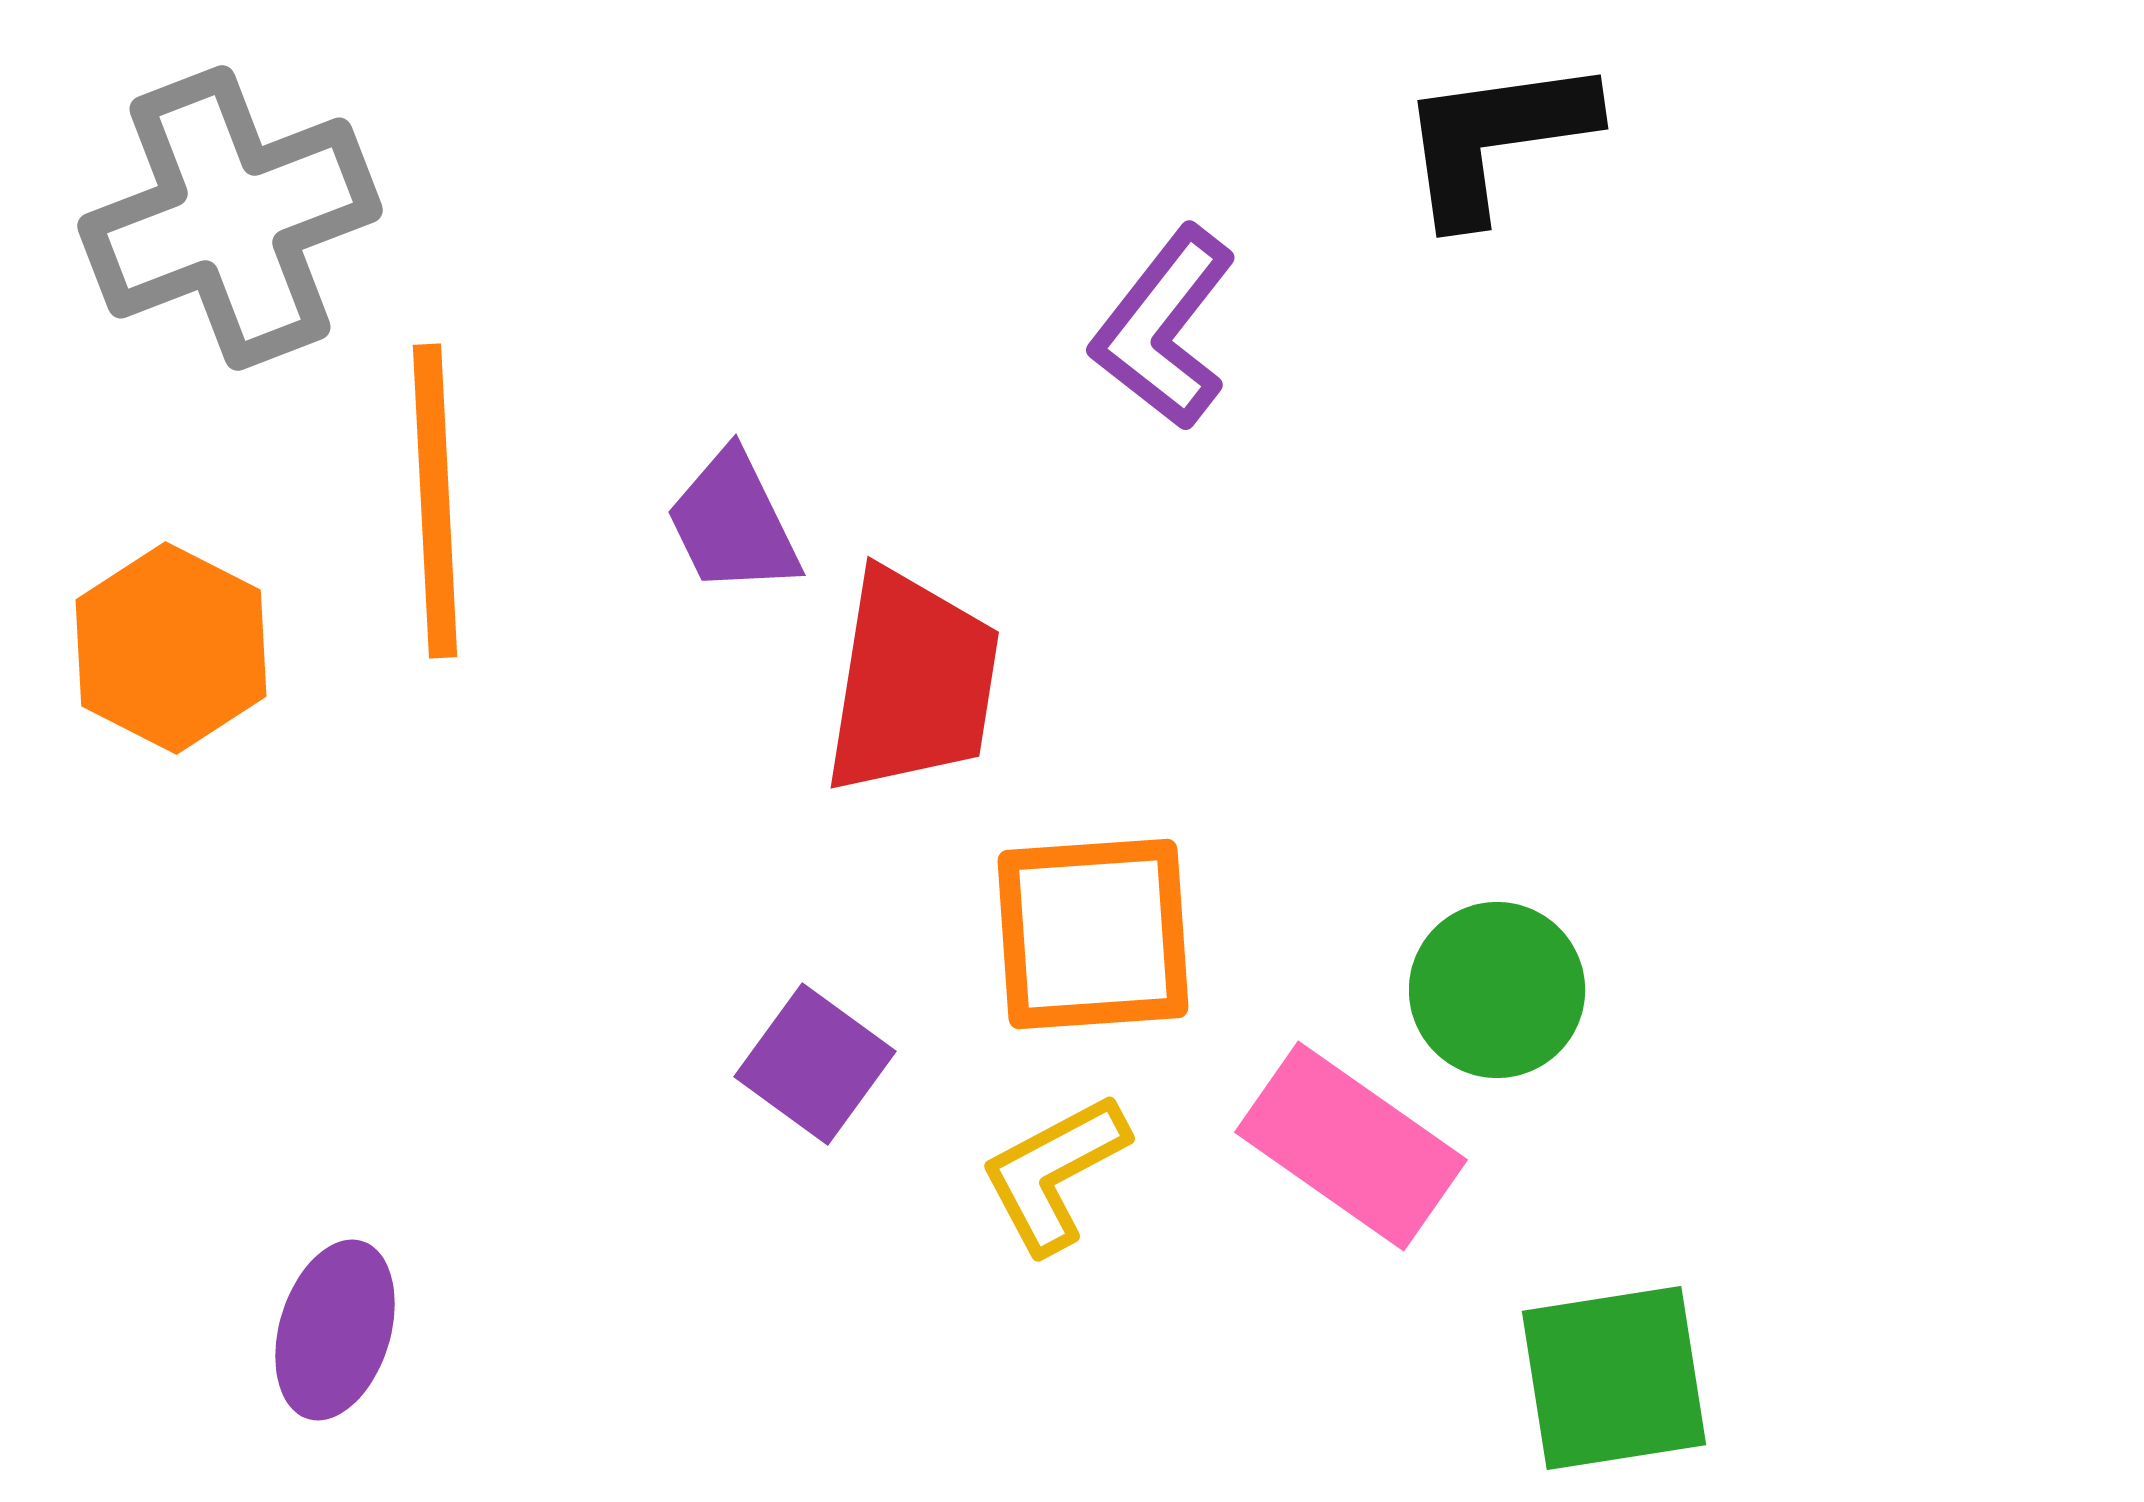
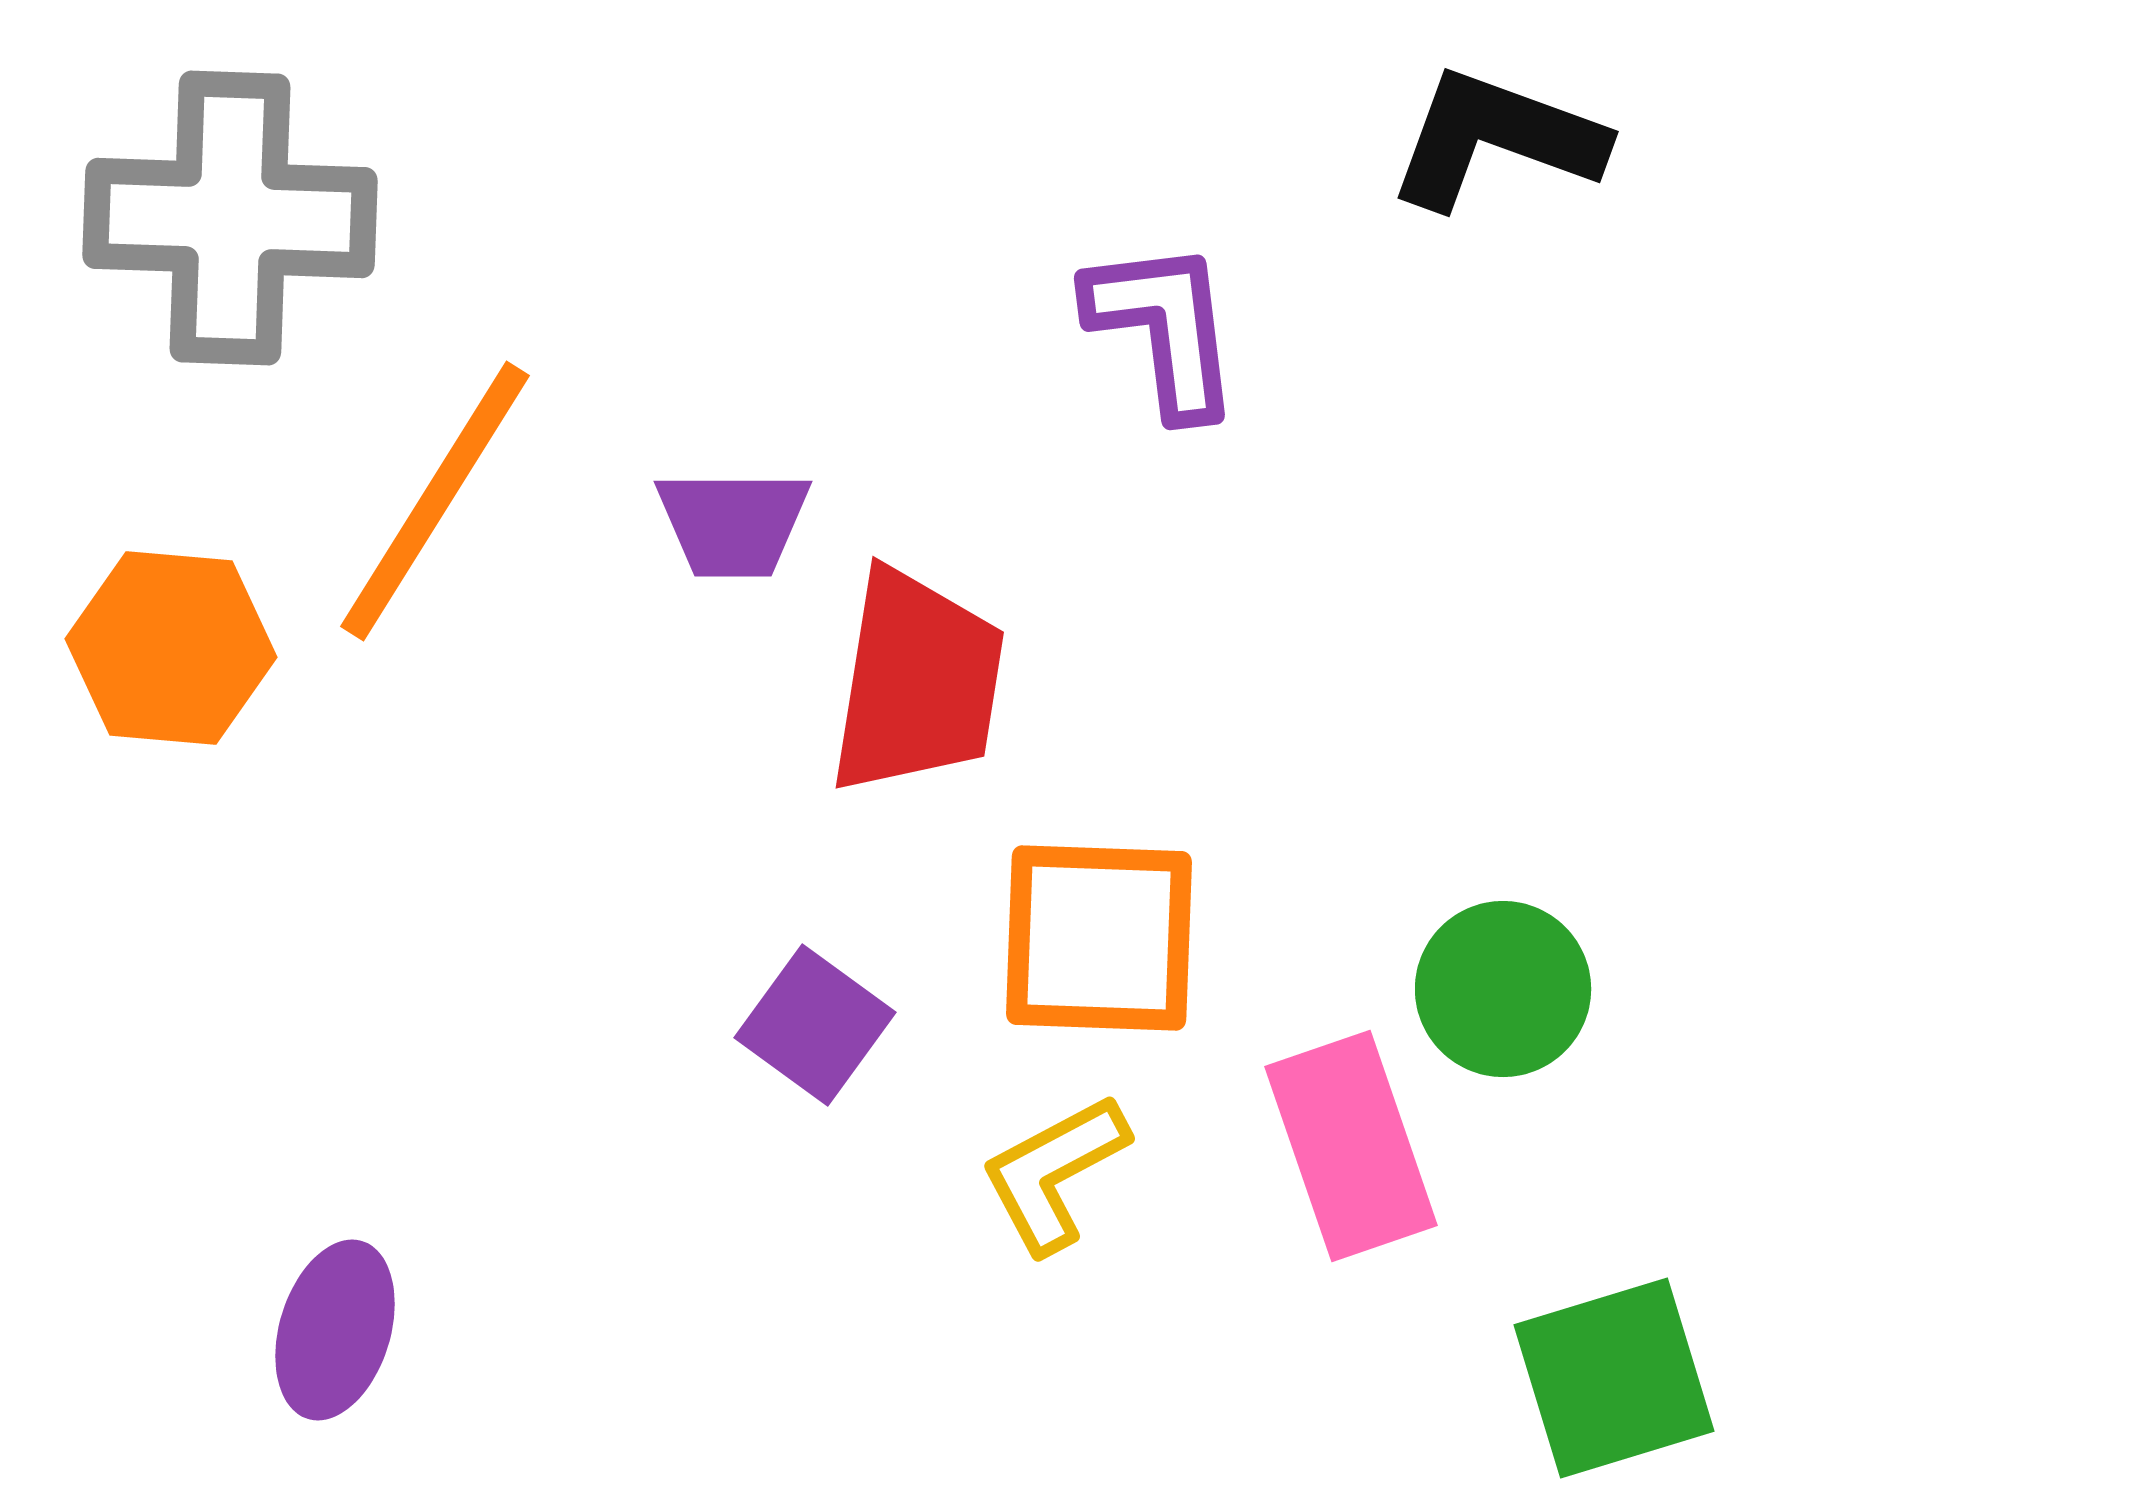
black L-shape: rotated 28 degrees clockwise
gray cross: rotated 23 degrees clockwise
purple L-shape: rotated 135 degrees clockwise
orange line: rotated 35 degrees clockwise
purple trapezoid: rotated 64 degrees counterclockwise
orange hexagon: rotated 22 degrees counterclockwise
red trapezoid: moved 5 px right
orange square: moved 6 px right, 4 px down; rotated 6 degrees clockwise
green circle: moved 6 px right, 1 px up
purple square: moved 39 px up
pink rectangle: rotated 36 degrees clockwise
green square: rotated 8 degrees counterclockwise
